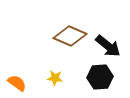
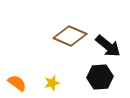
yellow star: moved 3 px left, 5 px down; rotated 21 degrees counterclockwise
